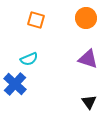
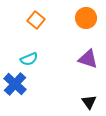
orange square: rotated 24 degrees clockwise
